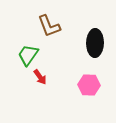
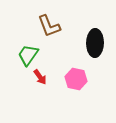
pink hexagon: moved 13 px left, 6 px up; rotated 10 degrees clockwise
